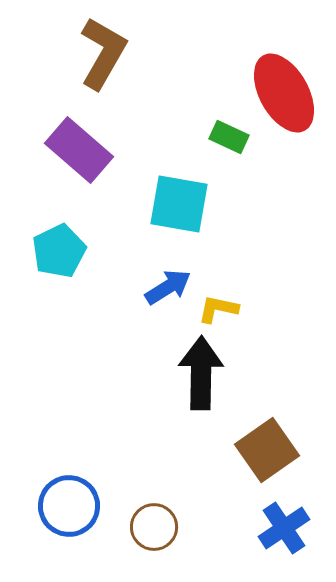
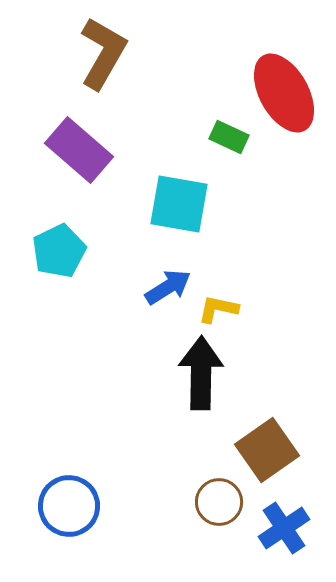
brown circle: moved 65 px right, 25 px up
